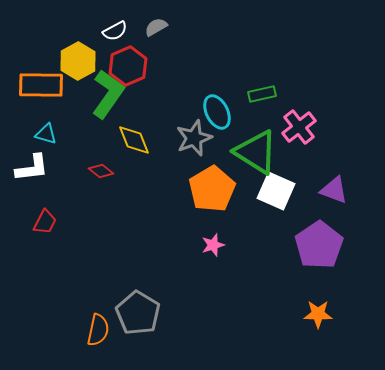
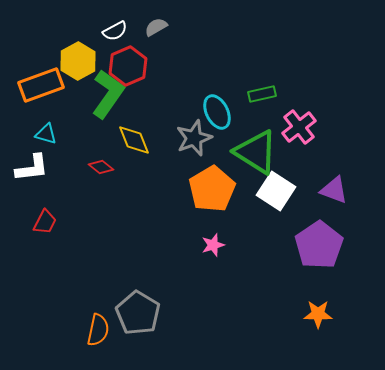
orange rectangle: rotated 21 degrees counterclockwise
red diamond: moved 4 px up
white square: rotated 9 degrees clockwise
